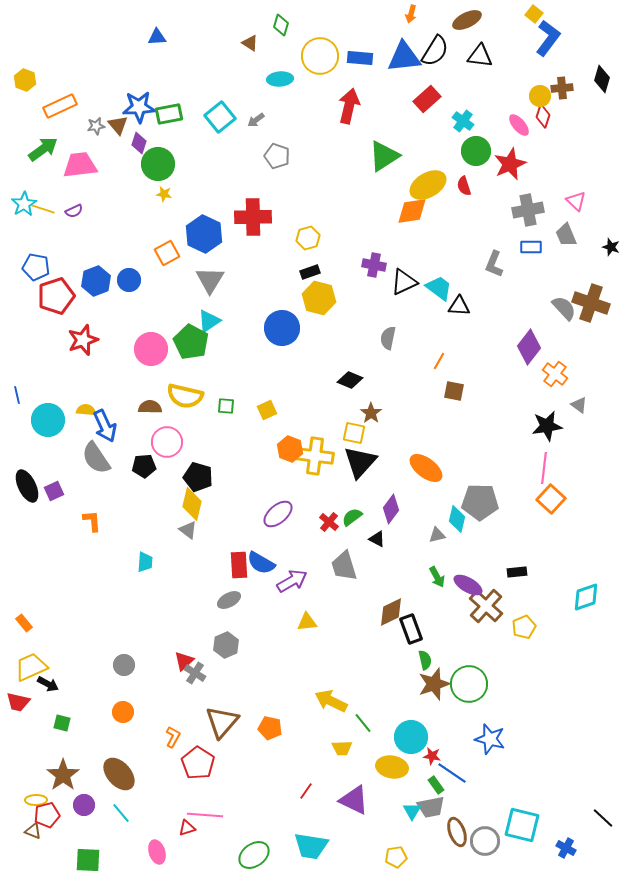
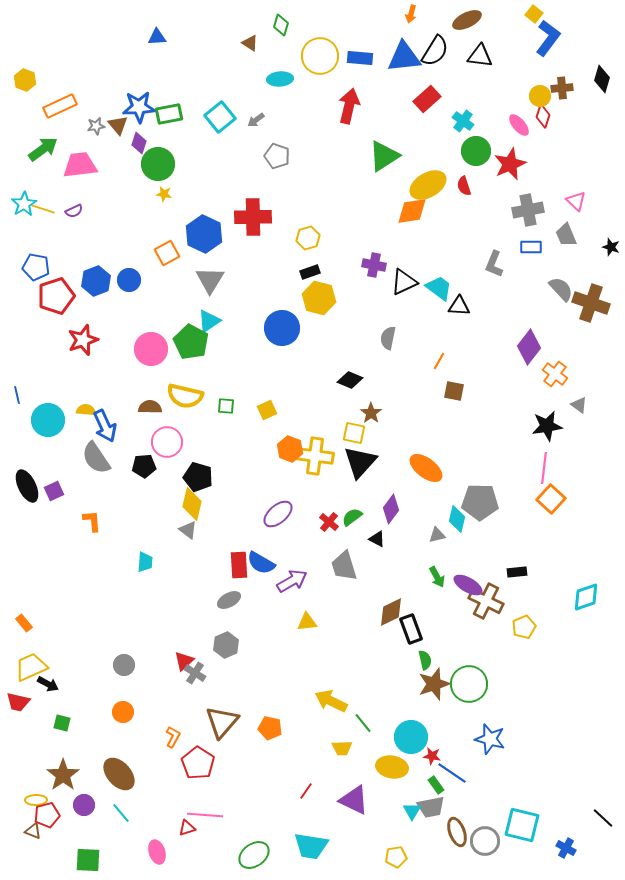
gray semicircle at (564, 308): moved 3 px left, 19 px up
brown cross at (486, 606): moved 5 px up; rotated 16 degrees counterclockwise
